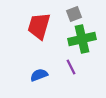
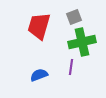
gray square: moved 3 px down
green cross: moved 3 px down
purple line: rotated 35 degrees clockwise
